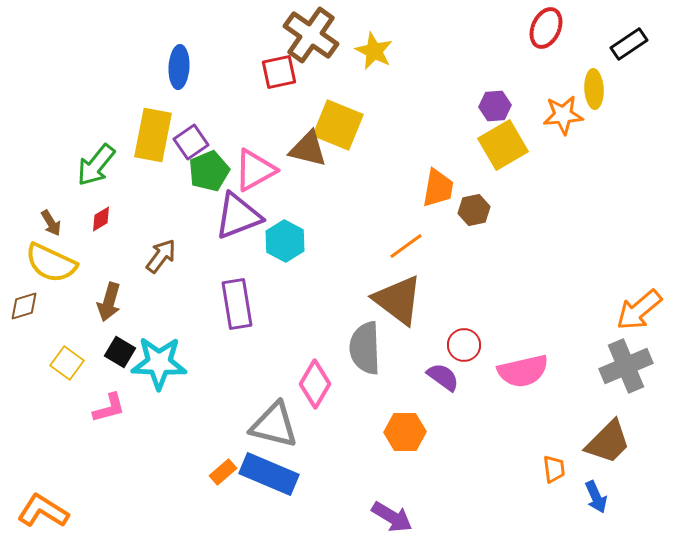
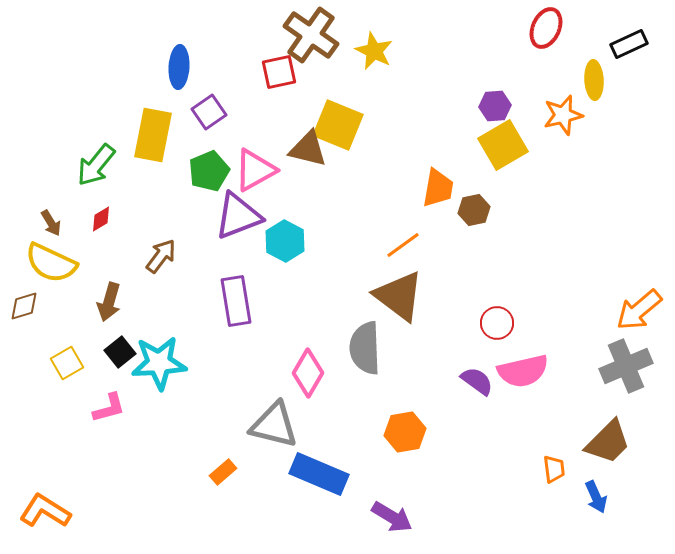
black rectangle at (629, 44): rotated 9 degrees clockwise
yellow ellipse at (594, 89): moved 9 px up
orange star at (563, 115): rotated 9 degrees counterclockwise
purple square at (191, 142): moved 18 px right, 30 px up
orange line at (406, 246): moved 3 px left, 1 px up
brown triangle at (398, 300): moved 1 px right, 4 px up
purple rectangle at (237, 304): moved 1 px left, 3 px up
red circle at (464, 345): moved 33 px right, 22 px up
black square at (120, 352): rotated 20 degrees clockwise
yellow square at (67, 363): rotated 24 degrees clockwise
cyan star at (159, 363): rotated 6 degrees counterclockwise
purple semicircle at (443, 377): moved 34 px right, 4 px down
pink diamond at (315, 384): moved 7 px left, 11 px up
orange hexagon at (405, 432): rotated 9 degrees counterclockwise
blue rectangle at (269, 474): moved 50 px right
orange L-shape at (43, 511): moved 2 px right
